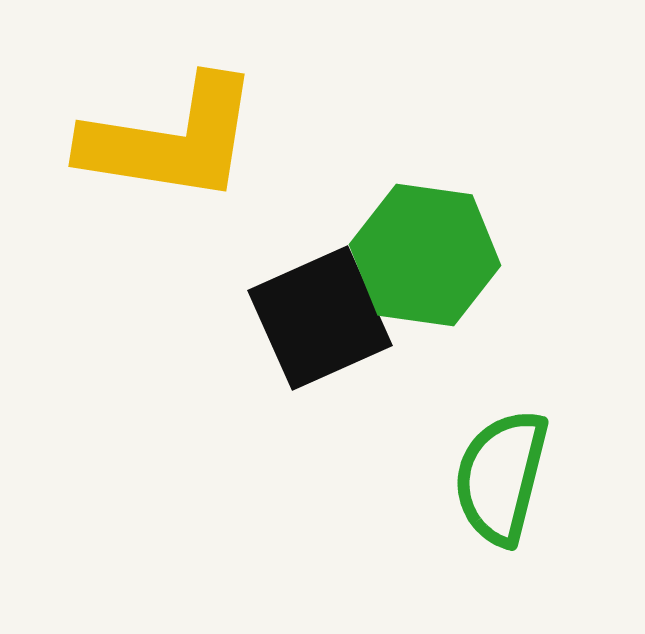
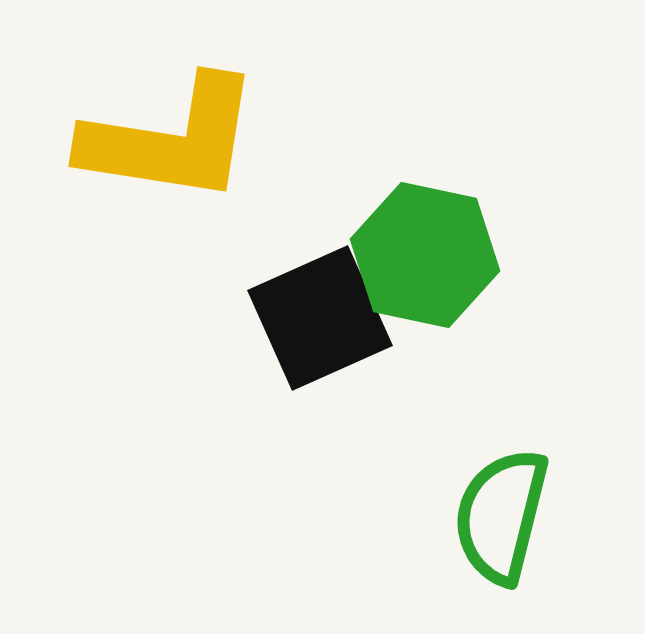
green hexagon: rotated 4 degrees clockwise
green semicircle: moved 39 px down
